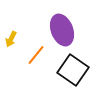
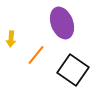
purple ellipse: moved 7 px up
yellow arrow: rotated 21 degrees counterclockwise
